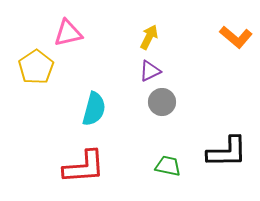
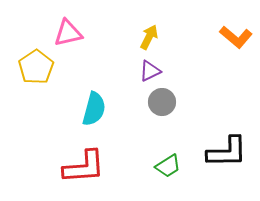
green trapezoid: rotated 136 degrees clockwise
